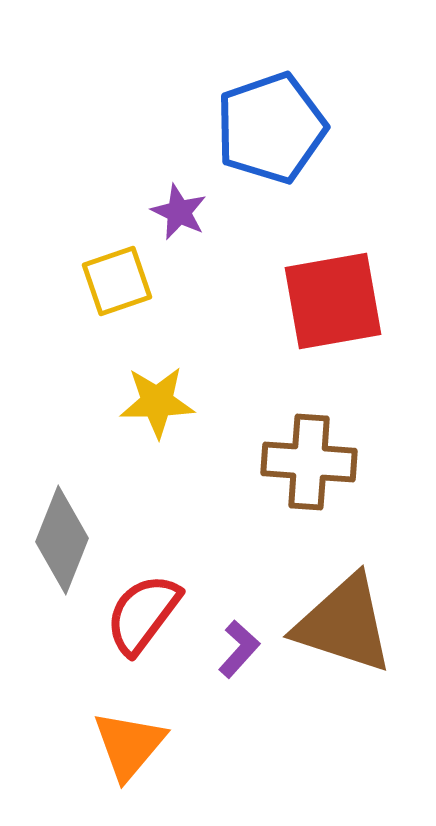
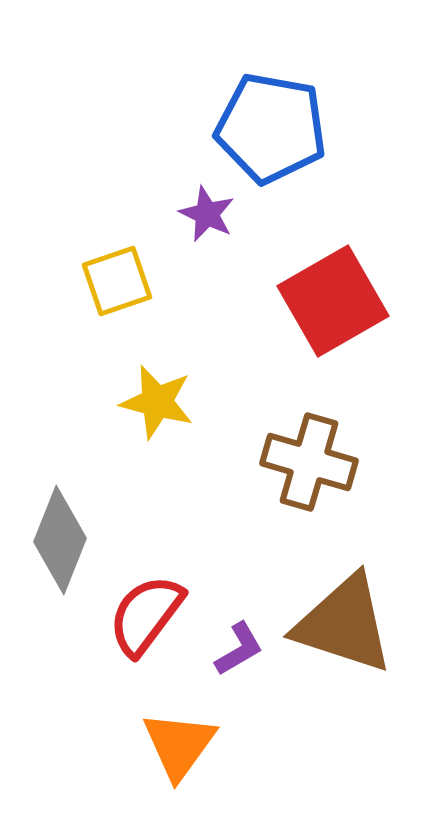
blue pentagon: rotated 29 degrees clockwise
purple star: moved 28 px right, 2 px down
red square: rotated 20 degrees counterclockwise
yellow star: rotated 16 degrees clockwise
brown cross: rotated 12 degrees clockwise
gray diamond: moved 2 px left
red semicircle: moved 3 px right, 1 px down
purple L-shape: rotated 18 degrees clockwise
orange triangle: moved 50 px right; rotated 4 degrees counterclockwise
